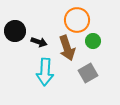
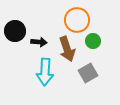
black arrow: rotated 14 degrees counterclockwise
brown arrow: moved 1 px down
